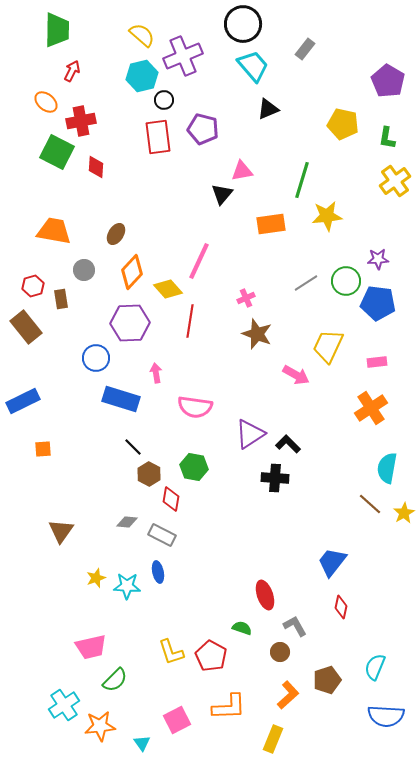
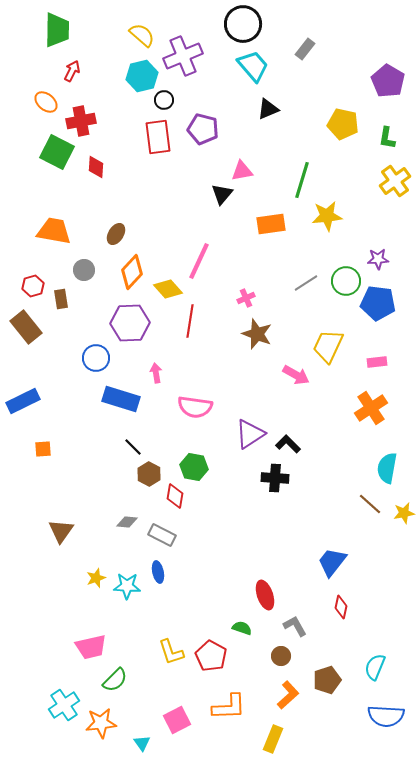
red diamond at (171, 499): moved 4 px right, 3 px up
yellow star at (404, 513): rotated 20 degrees clockwise
brown circle at (280, 652): moved 1 px right, 4 px down
orange star at (100, 726): moved 1 px right, 3 px up
